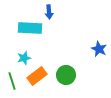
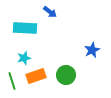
blue arrow: moved 1 px right; rotated 48 degrees counterclockwise
cyan rectangle: moved 5 px left
blue star: moved 7 px left, 1 px down; rotated 21 degrees clockwise
orange rectangle: moved 1 px left; rotated 18 degrees clockwise
